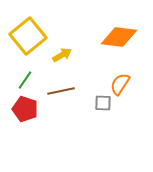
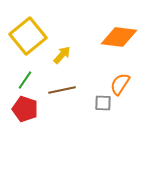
yellow arrow: rotated 18 degrees counterclockwise
brown line: moved 1 px right, 1 px up
